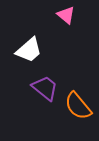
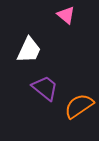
white trapezoid: rotated 24 degrees counterclockwise
orange semicircle: moved 1 px right; rotated 96 degrees clockwise
